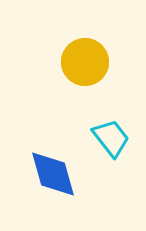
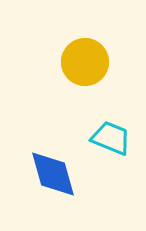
cyan trapezoid: rotated 30 degrees counterclockwise
